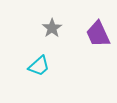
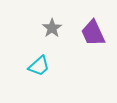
purple trapezoid: moved 5 px left, 1 px up
